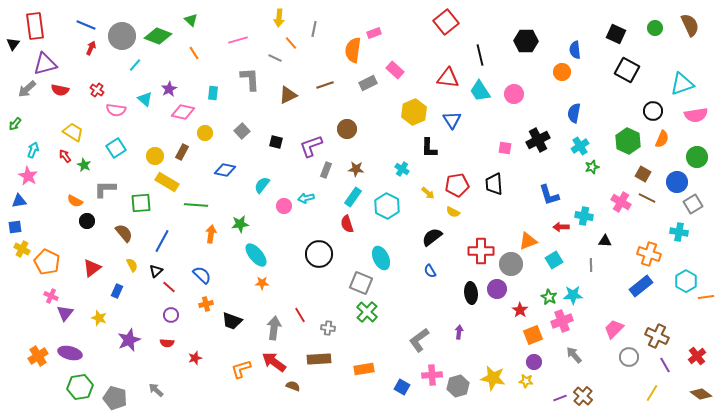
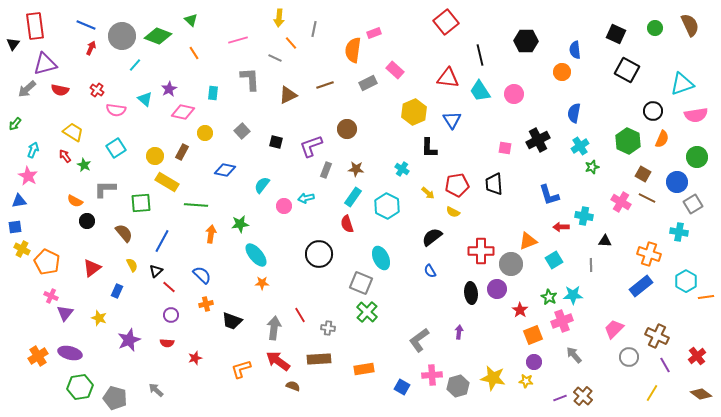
red arrow at (274, 362): moved 4 px right, 1 px up
